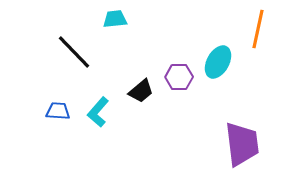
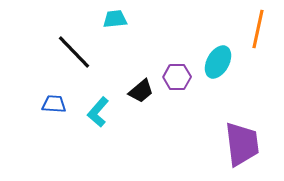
purple hexagon: moved 2 px left
blue trapezoid: moved 4 px left, 7 px up
